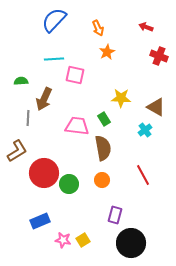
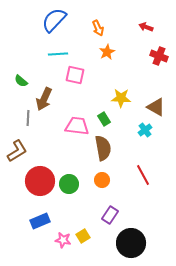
cyan line: moved 4 px right, 5 px up
green semicircle: rotated 136 degrees counterclockwise
red circle: moved 4 px left, 8 px down
purple rectangle: moved 5 px left; rotated 18 degrees clockwise
yellow square: moved 4 px up
